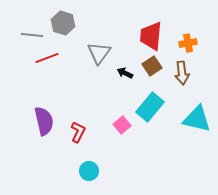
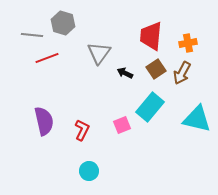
brown square: moved 4 px right, 3 px down
brown arrow: rotated 35 degrees clockwise
pink square: rotated 18 degrees clockwise
red L-shape: moved 4 px right, 2 px up
